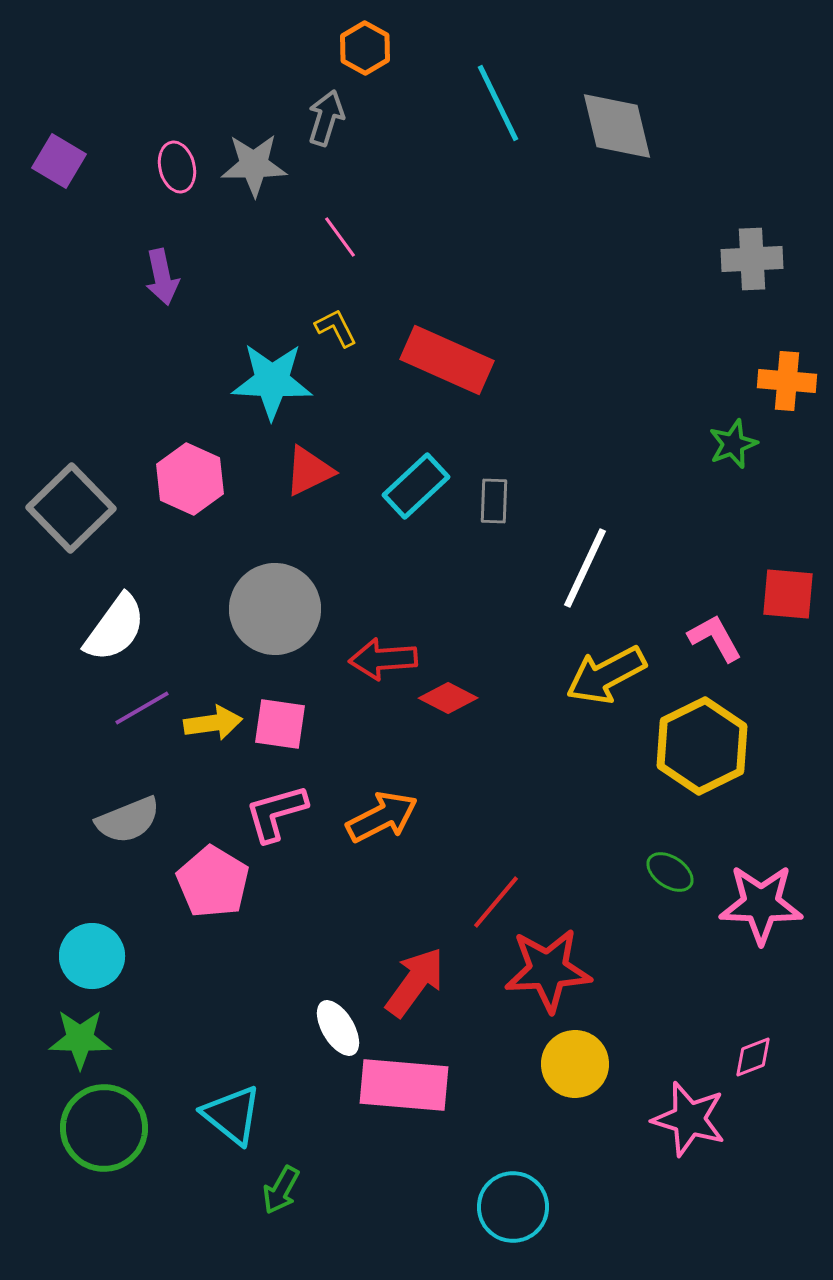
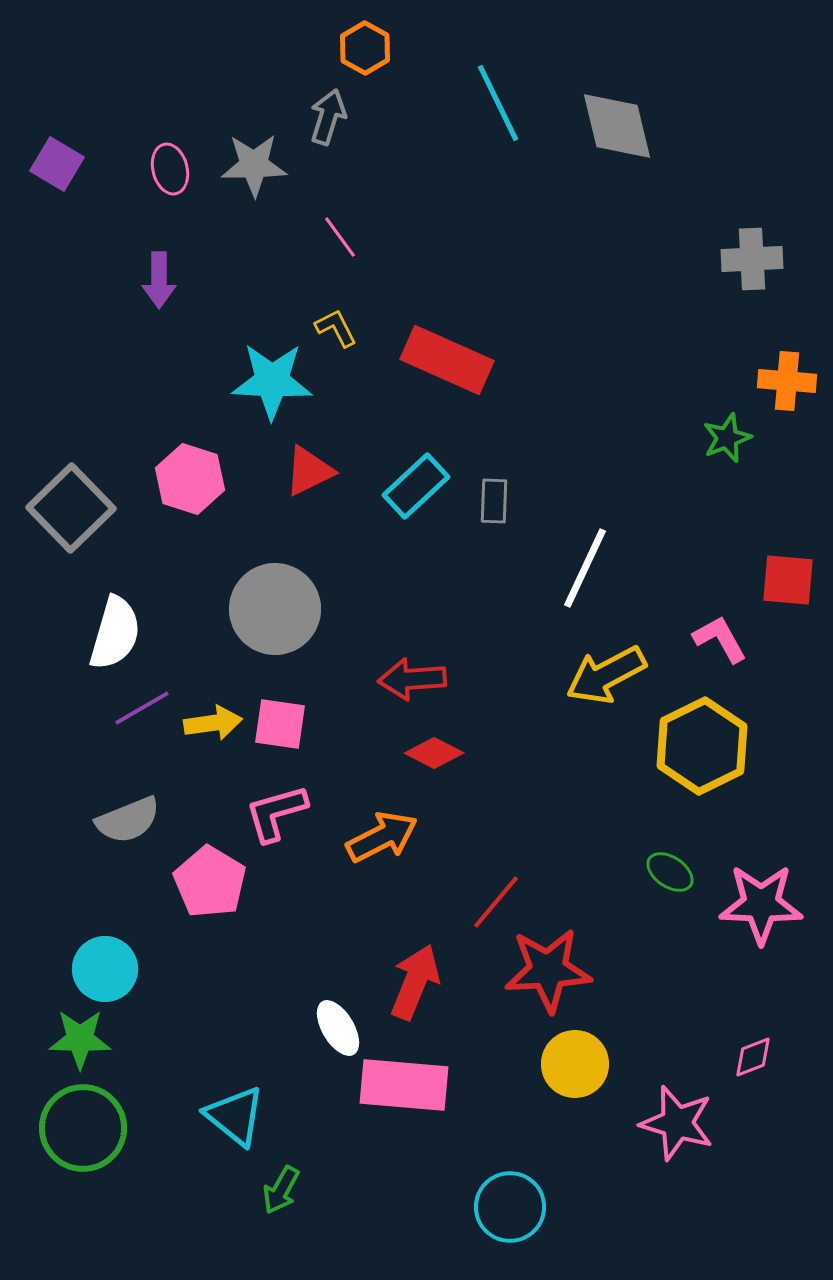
gray arrow at (326, 118): moved 2 px right, 1 px up
purple square at (59, 161): moved 2 px left, 3 px down
pink ellipse at (177, 167): moved 7 px left, 2 px down
purple arrow at (162, 277): moved 3 px left, 3 px down; rotated 12 degrees clockwise
green star at (733, 444): moved 6 px left, 6 px up
pink hexagon at (190, 479): rotated 6 degrees counterclockwise
red square at (788, 594): moved 14 px up
white semicircle at (115, 628): moved 5 px down; rotated 20 degrees counterclockwise
pink L-shape at (715, 638): moved 5 px right, 1 px down
red arrow at (383, 659): moved 29 px right, 20 px down
red diamond at (448, 698): moved 14 px left, 55 px down
orange arrow at (382, 817): moved 20 px down
pink pentagon at (213, 882): moved 3 px left
cyan circle at (92, 956): moved 13 px right, 13 px down
red arrow at (415, 982): rotated 14 degrees counterclockwise
cyan triangle at (232, 1115): moved 3 px right, 1 px down
pink star at (689, 1119): moved 12 px left, 4 px down
green circle at (104, 1128): moved 21 px left
cyan circle at (513, 1207): moved 3 px left
